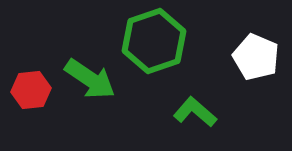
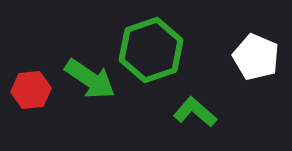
green hexagon: moved 3 px left, 9 px down
